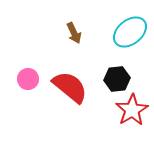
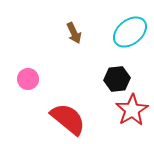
red semicircle: moved 2 px left, 32 px down
